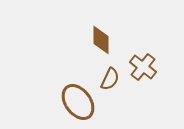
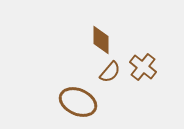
brown semicircle: moved 7 px up; rotated 15 degrees clockwise
brown ellipse: rotated 30 degrees counterclockwise
